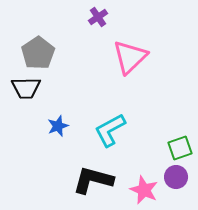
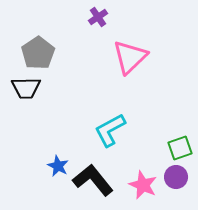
blue star: moved 40 px down; rotated 25 degrees counterclockwise
black L-shape: rotated 36 degrees clockwise
pink star: moved 1 px left, 5 px up
